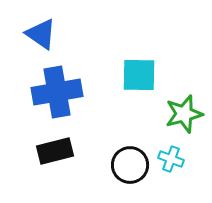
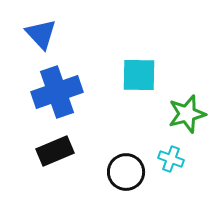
blue triangle: rotated 12 degrees clockwise
blue cross: rotated 9 degrees counterclockwise
green star: moved 3 px right
black rectangle: rotated 9 degrees counterclockwise
black circle: moved 4 px left, 7 px down
